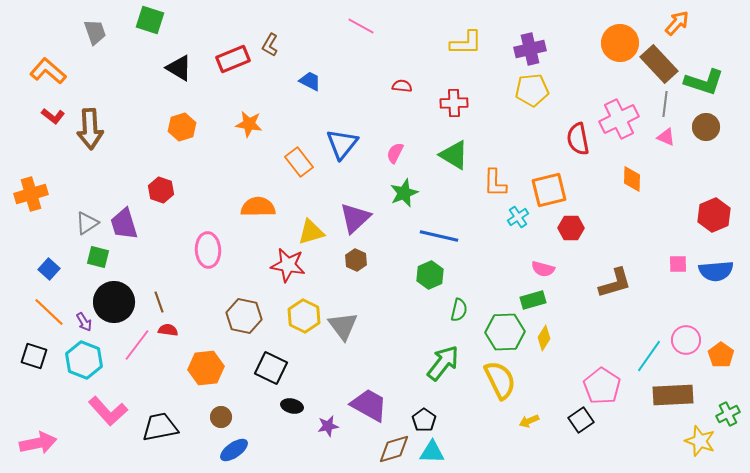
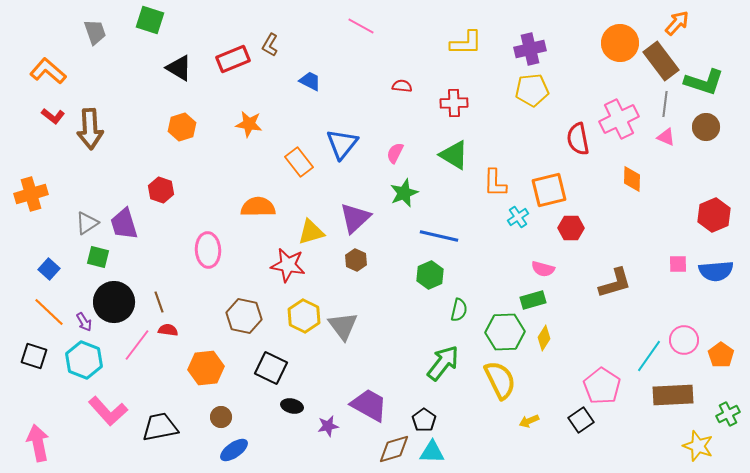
brown rectangle at (659, 64): moved 2 px right, 3 px up; rotated 6 degrees clockwise
pink circle at (686, 340): moved 2 px left
yellow star at (700, 441): moved 2 px left, 5 px down
pink arrow at (38, 443): rotated 90 degrees counterclockwise
